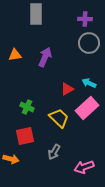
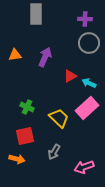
red triangle: moved 3 px right, 13 px up
orange arrow: moved 6 px right
